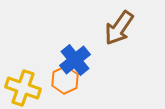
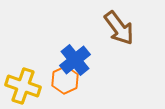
brown arrow: rotated 72 degrees counterclockwise
yellow cross: moved 2 px up
